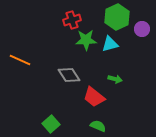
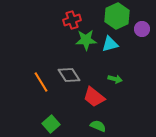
green hexagon: moved 1 px up
orange line: moved 21 px right, 22 px down; rotated 35 degrees clockwise
